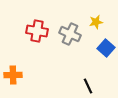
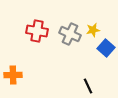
yellow star: moved 3 px left, 8 px down
